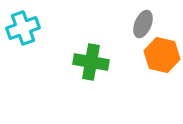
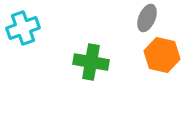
gray ellipse: moved 4 px right, 6 px up
